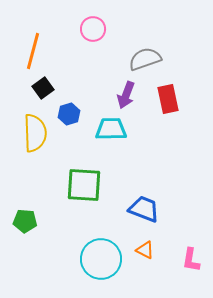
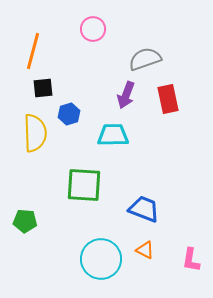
black square: rotated 30 degrees clockwise
cyan trapezoid: moved 2 px right, 6 px down
